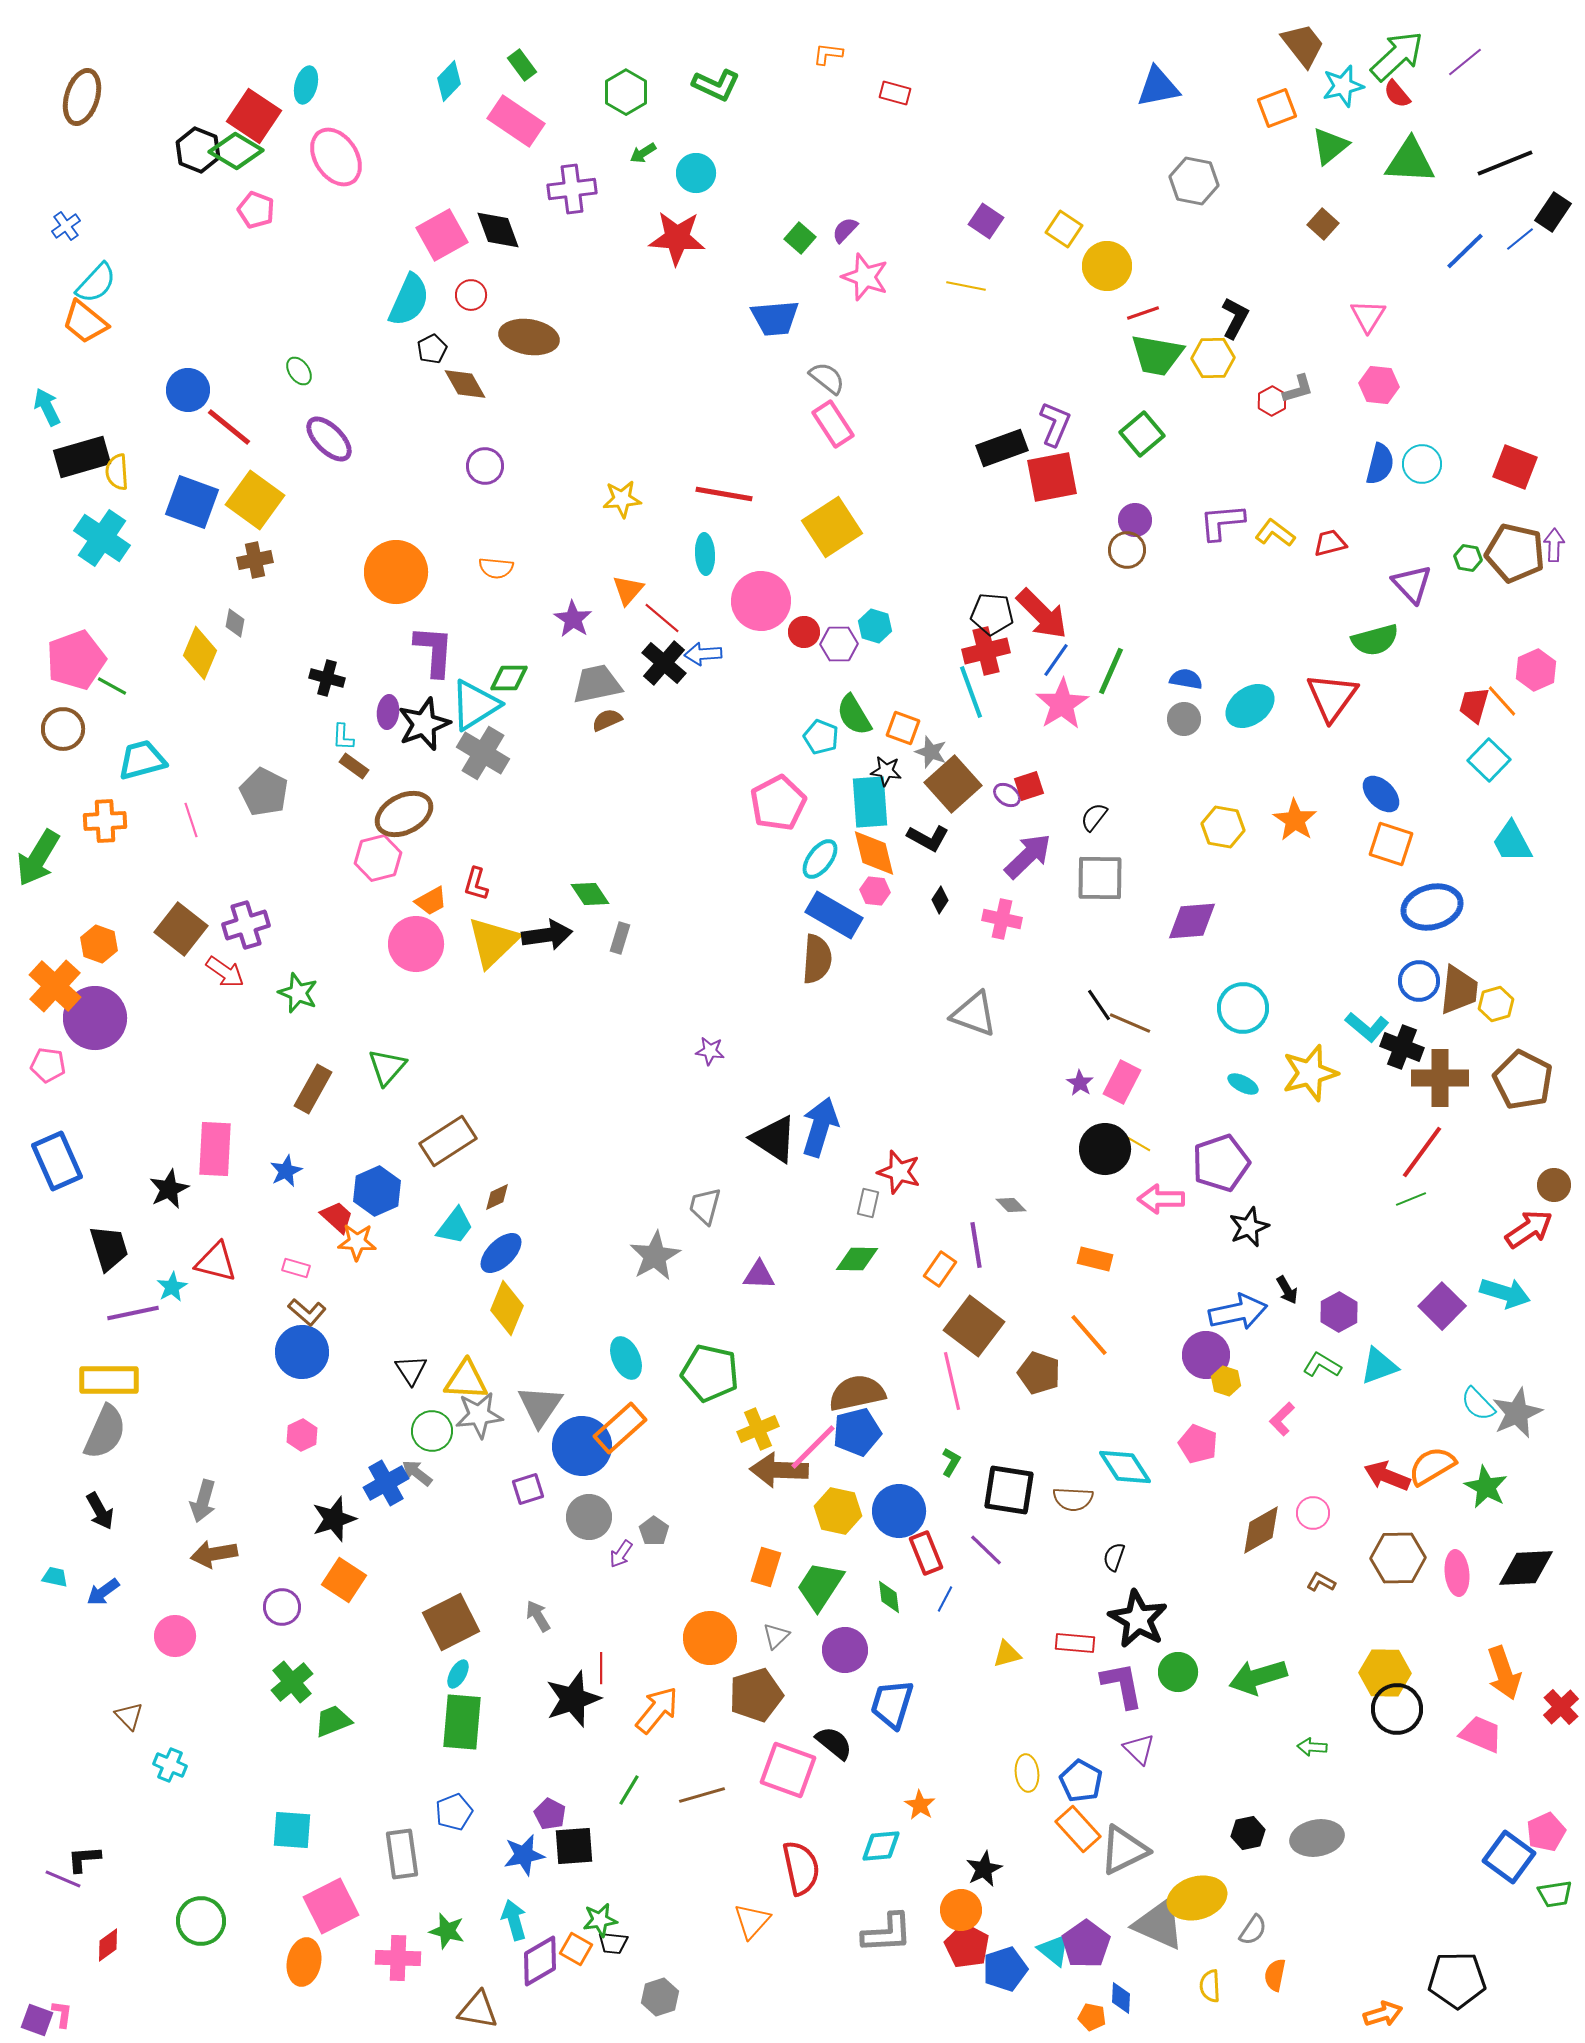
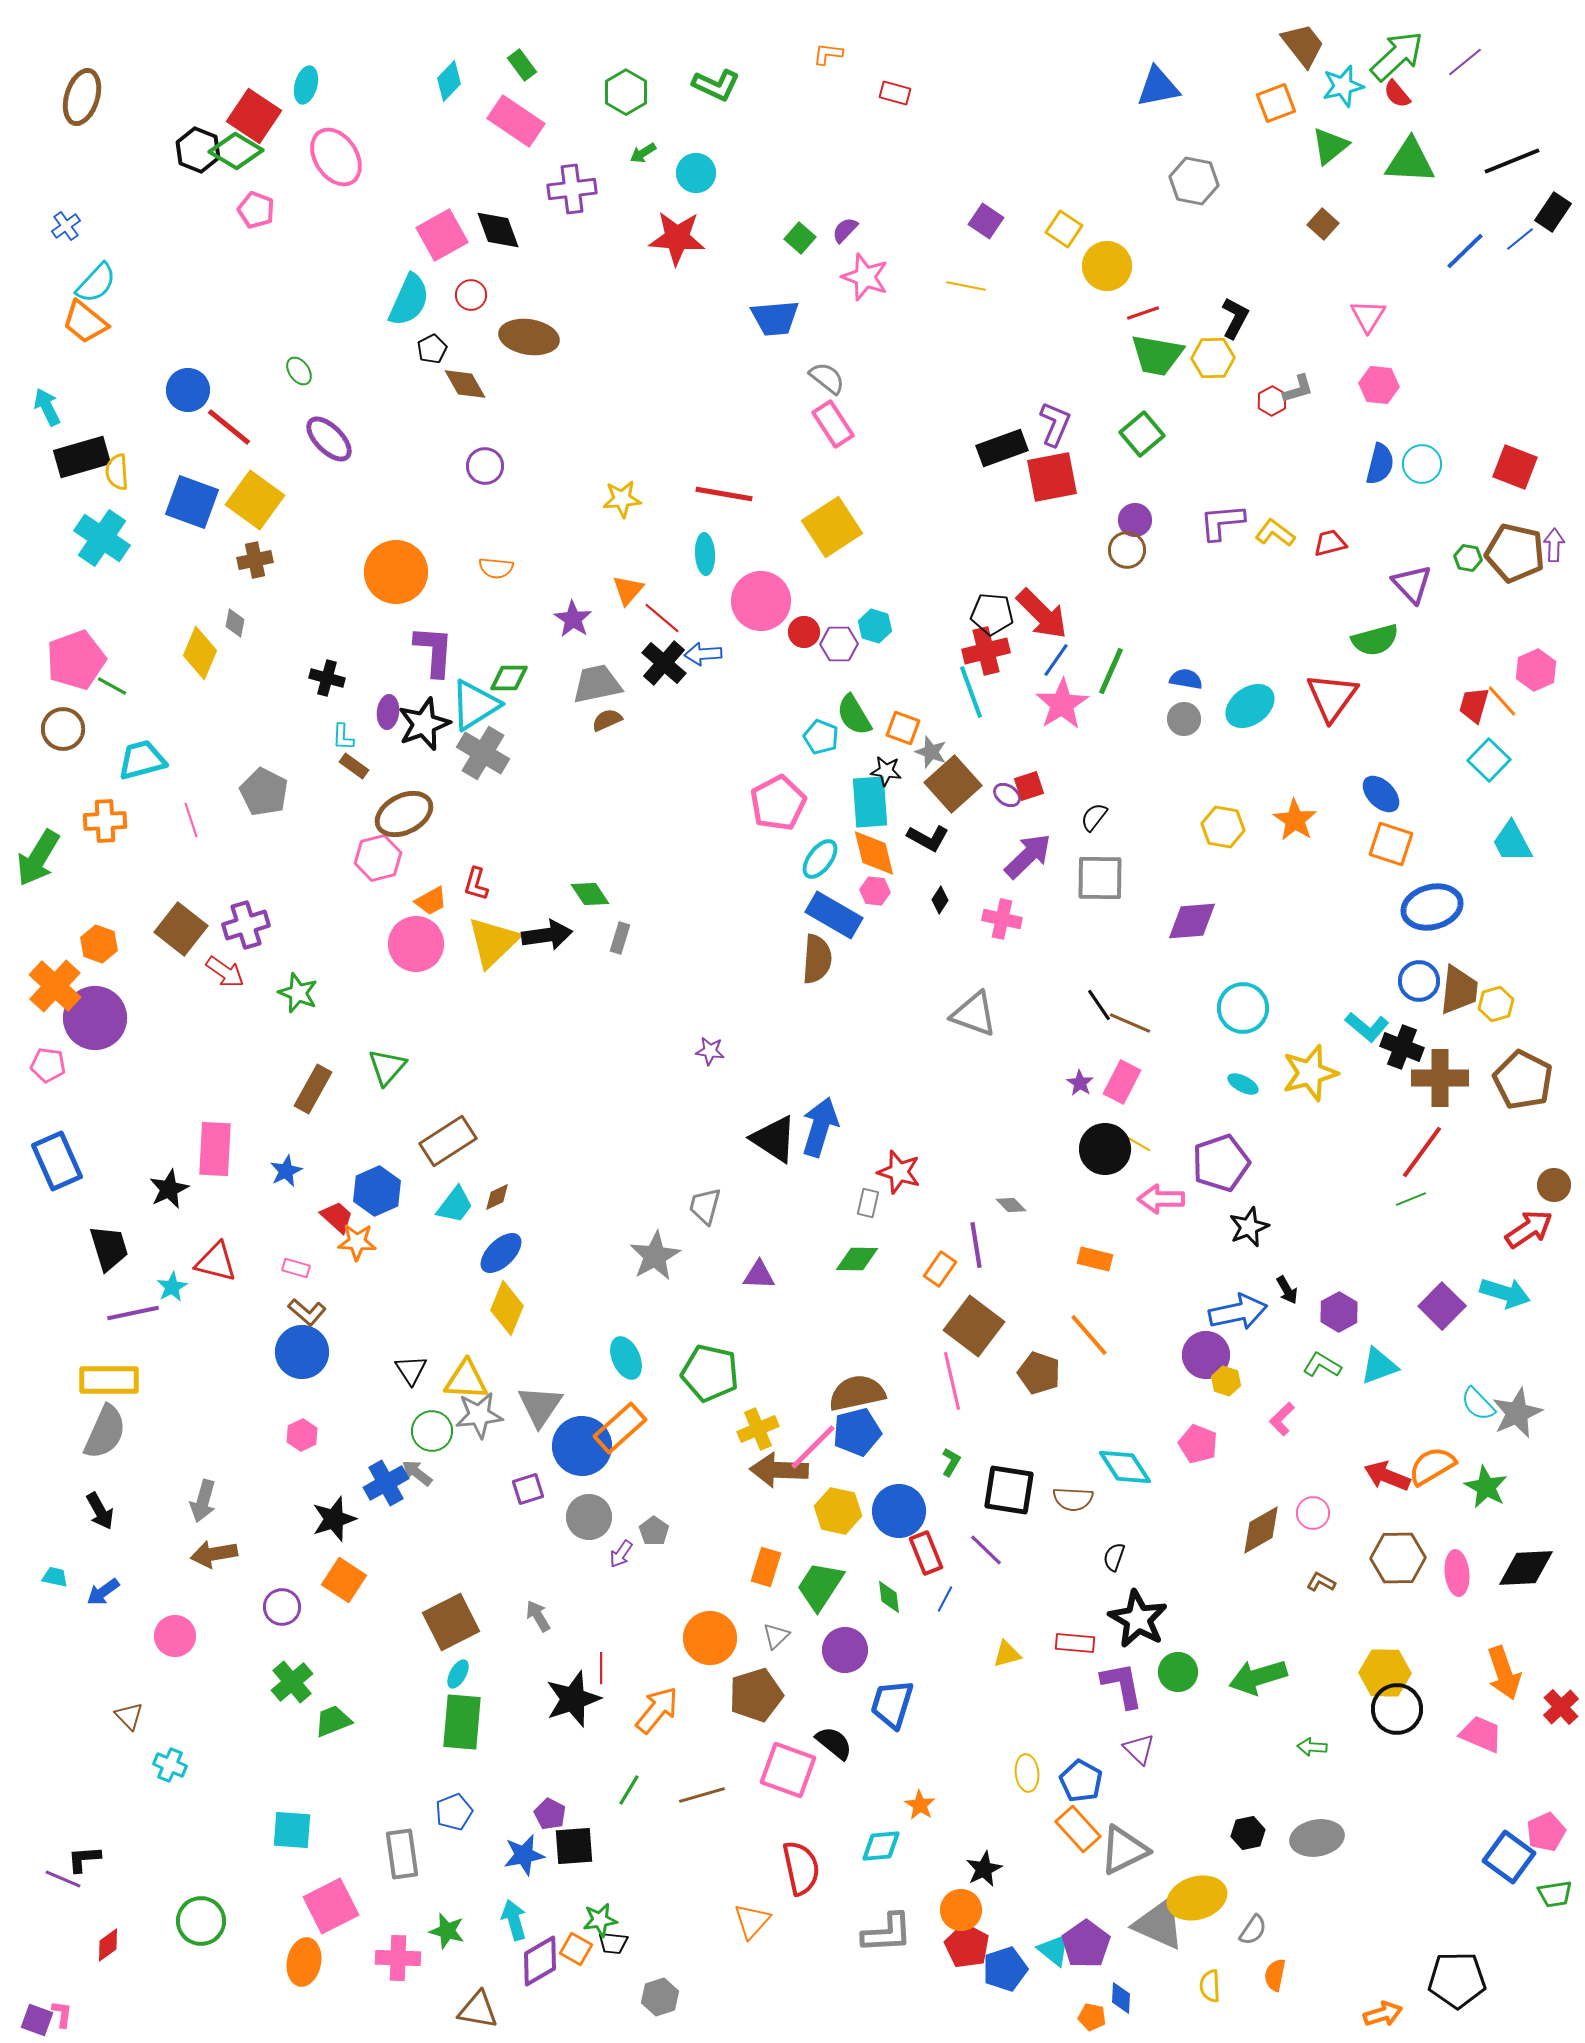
orange square at (1277, 108): moved 1 px left, 5 px up
black line at (1505, 163): moved 7 px right, 2 px up
cyan trapezoid at (455, 1226): moved 21 px up
